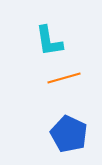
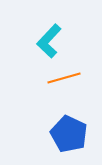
cyan L-shape: rotated 52 degrees clockwise
